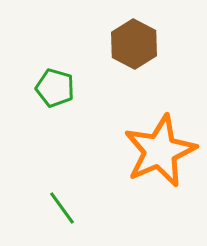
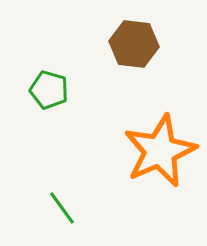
brown hexagon: rotated 21 degrees counterclockwise
green pentagon: moved 6 px left, 2 px down
